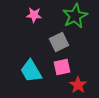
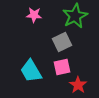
gray square: moved 3 px right
